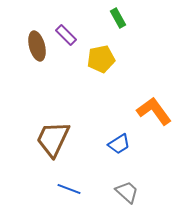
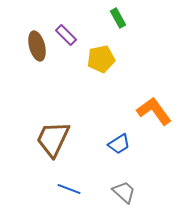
gray trapezoid: moved 3 px left
